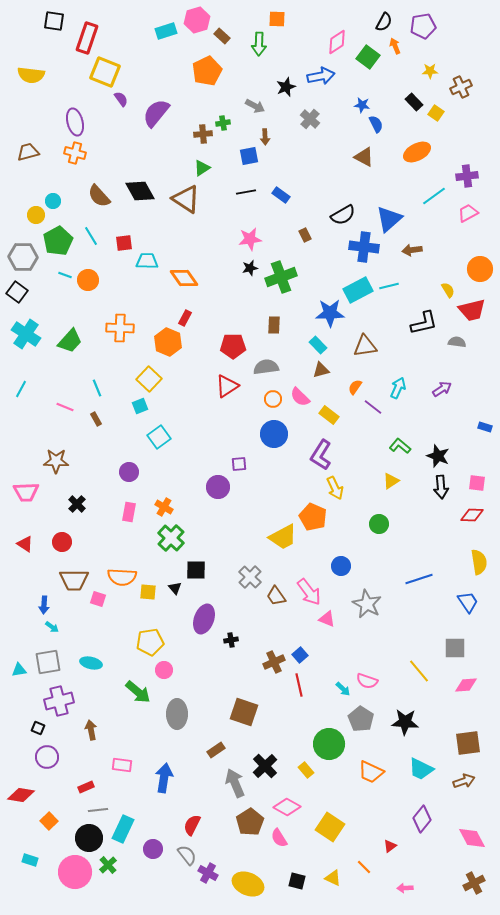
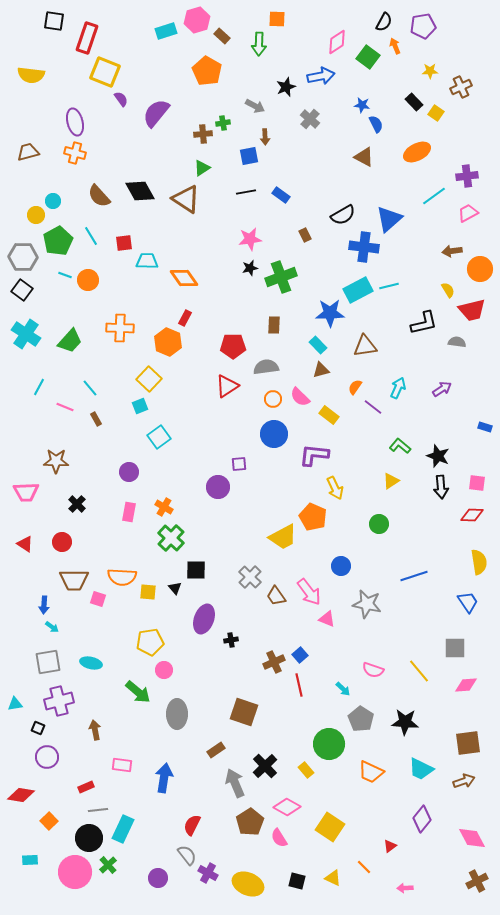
orange pentagon at (207, 71): rotated 16 degrees counterclockwise
brown arrow at (412, 250): moved 40 px right, 1 px down
black square at (17, 292): moved 5 px right, 2 px up
cyan line at (97, 388): moved 7 px left; rotated 18 degrees counterclockwise
cyan line at (21, 389): moved 18 px right, 2 px up
purple L-shape at (321, 455): moved 7 px left; rotated 64 degrees clockwise
blue line at (419, 579): moved 5 px left, 3 px up
gray star at (367, 604): rotated 16 degrees counterclockwise
cyan triangle at (19, 670): moved 4 px left, 34 px down
pink semicircle at (367, 681): moved 6 px right, 11 px up
brown arrow at (91, 730): moved 4 px right
purple circle at (153, 849): moved 5 px right, 29 px down
cyan rectangle at (30, 860): rotated 21 degrees counterclockwise
brown cross at (474, 883): moved 3 px right, 2 px up
